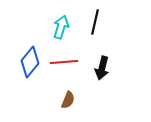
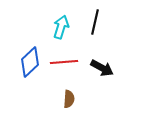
blue diamond: rotated 8 degrees clockwise
black arrow: rotated 75 degrees counterclockwise
brown semicircle: moved 1 px right, 1 px up; rotated 18 degrees counterclockwise
